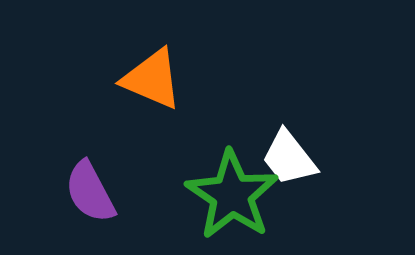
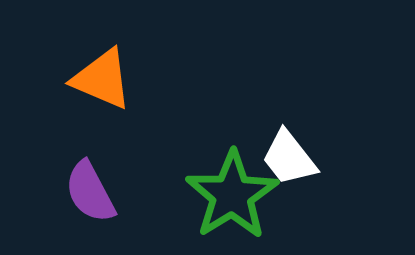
orange triangle: moved 50 px left
green star: rotated 6 degrees clockwise
